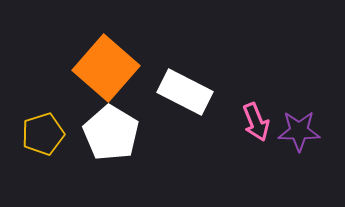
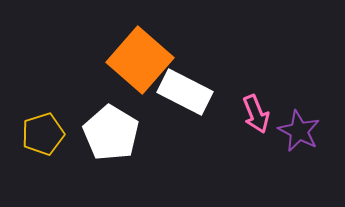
orange square: moved 34 px right, 8 px up
pink arrow: moved 8 px up
purple star: rotated 27 degrees clockwise
